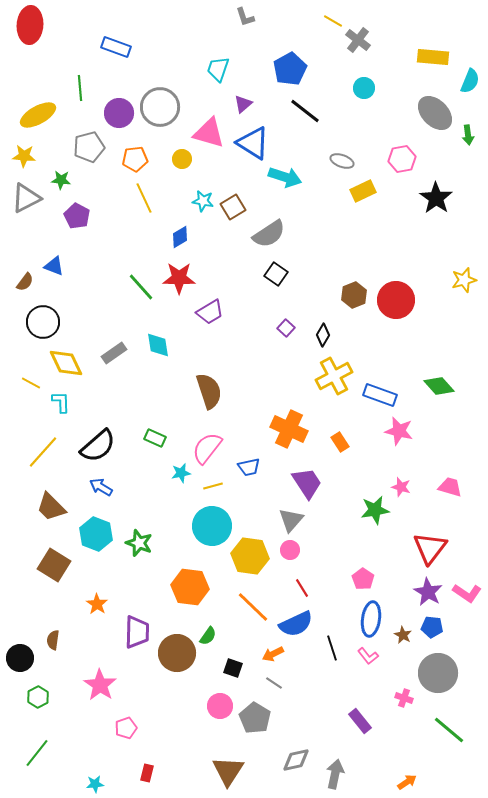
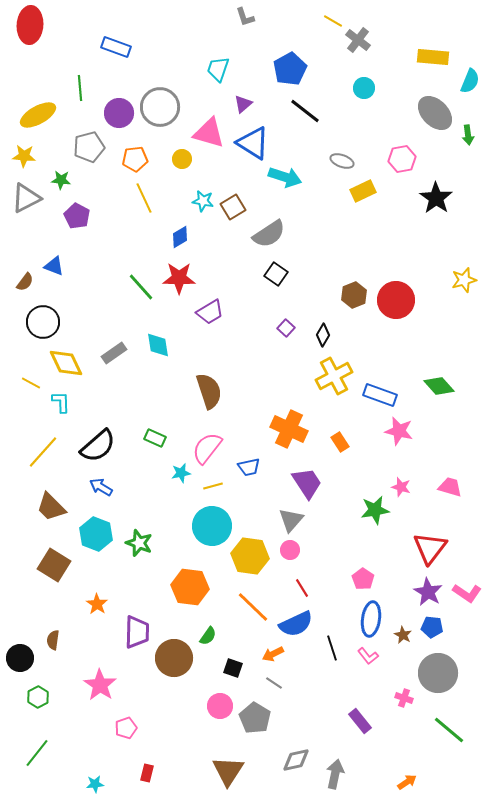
brown circle at (177, 653): moved 3 px left, 5 px down
